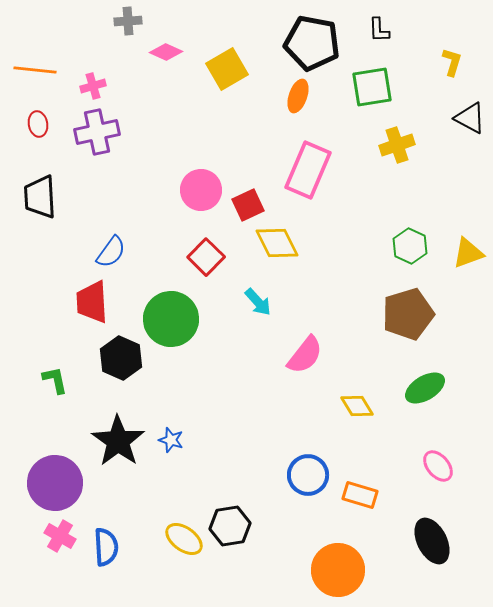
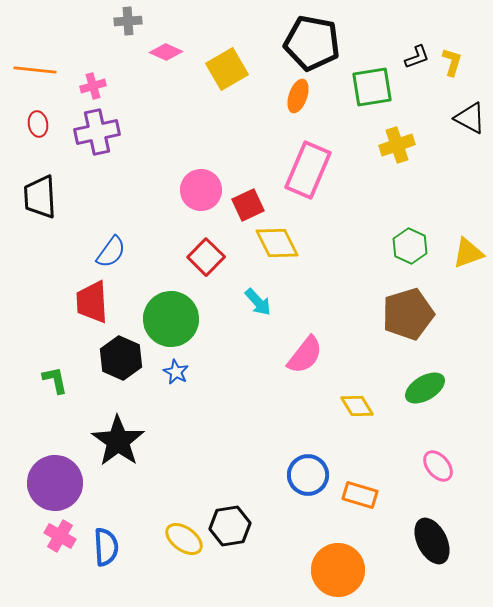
black L-shape at (379, 30): moved 38 px right, 27 px down; rotated 108 degrees counterclockwise
blue star at (171, 440): moved 5 px right, 68 px up; rotated 10 degrees clockwise
